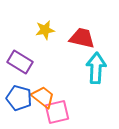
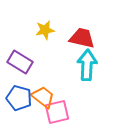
cyan arrow: moved 9 px left, 3 px up
